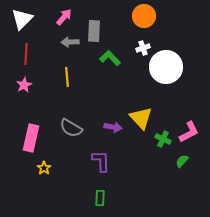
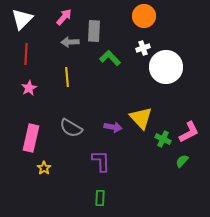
pink star: moved 5 px right, 3 px down
